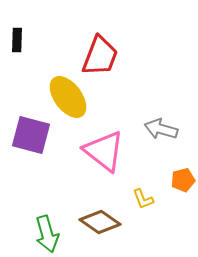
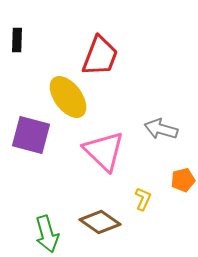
pink triangle: rotated 6 degrees clockwise
yellow L-shape: rotated 135 degrees counterclockwise
